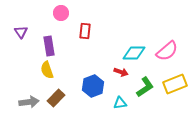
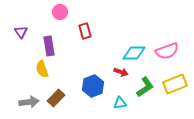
pink circle: moved 1 px left, 1 px up
red rectangle: rotated 21 degrees counterclockwise
pink semicircle: rotated 20 degrees clockwise
yellow semicircle: moved 5 px left, 1 px up
